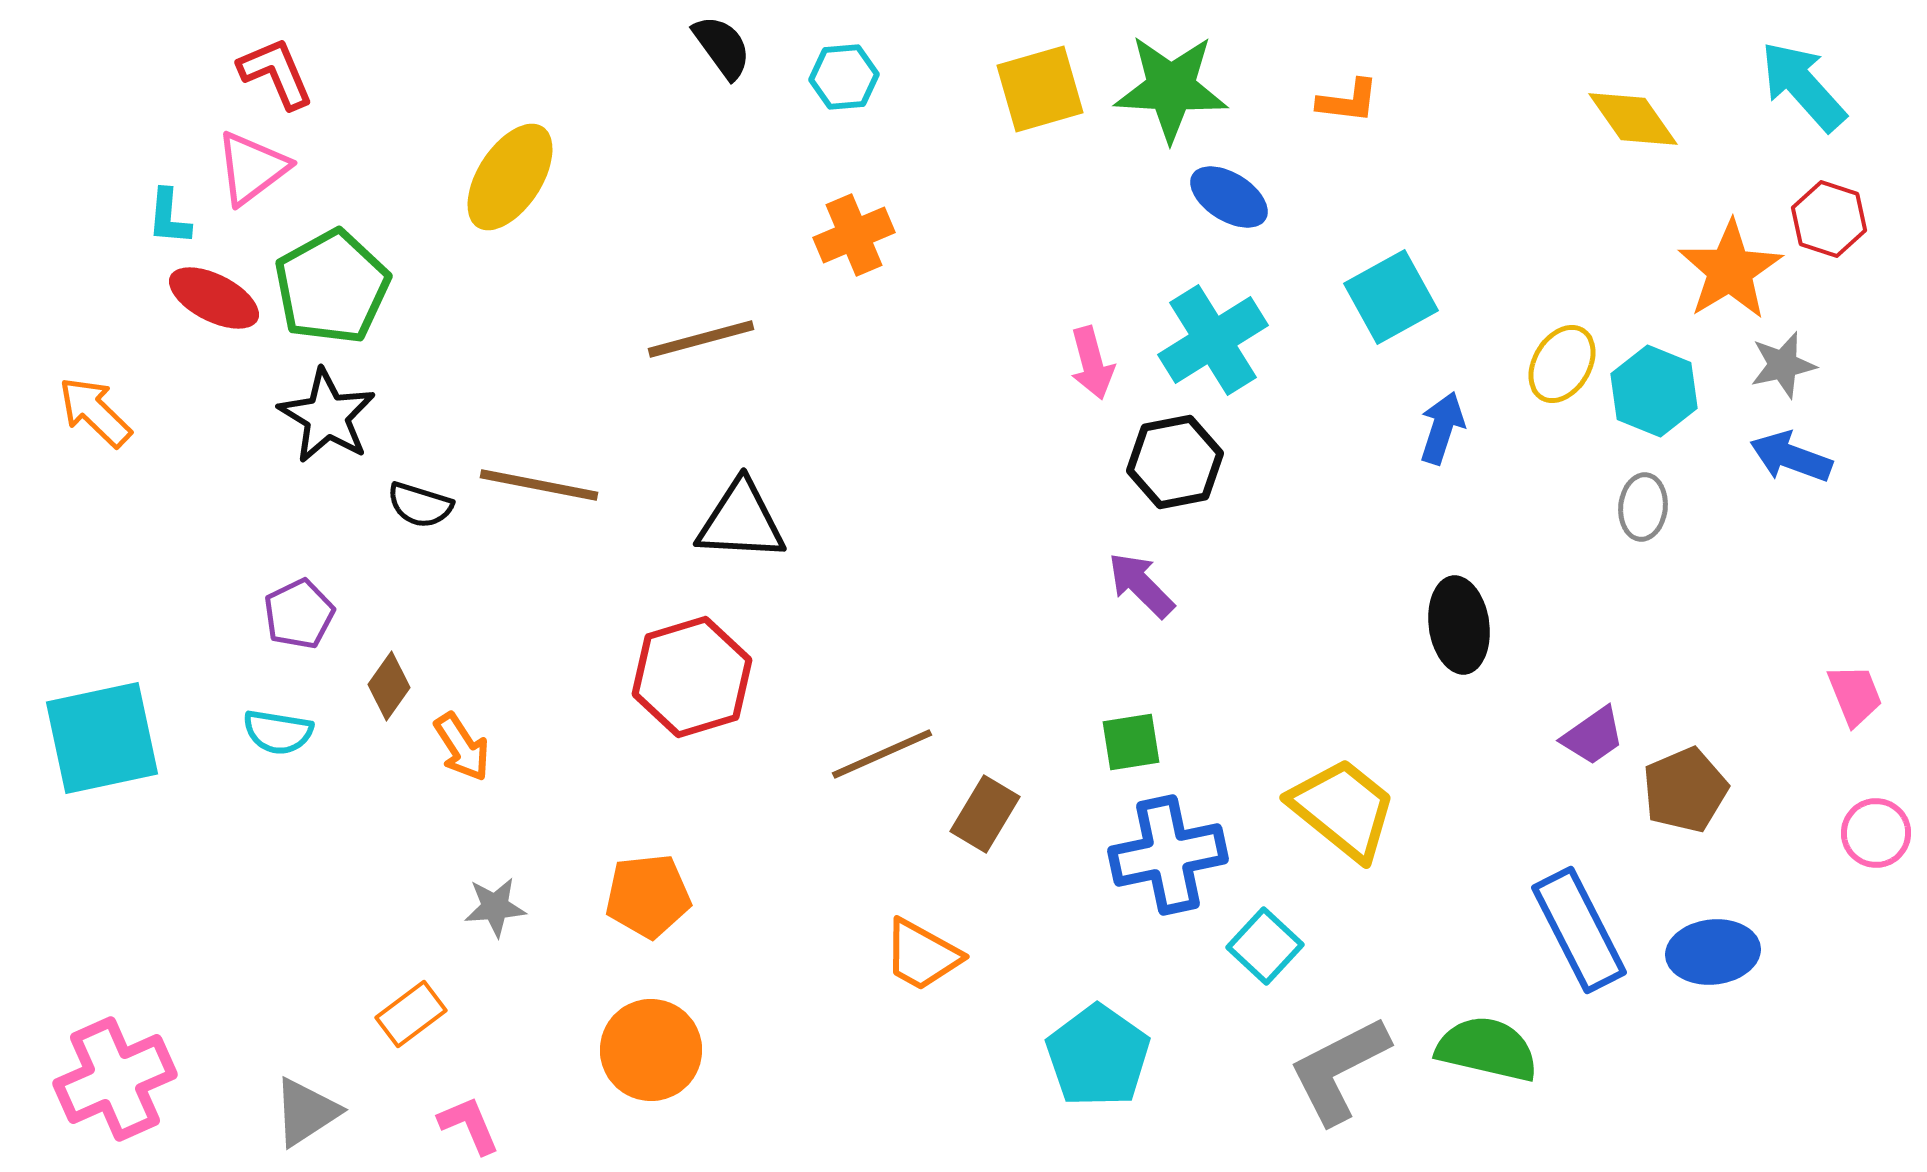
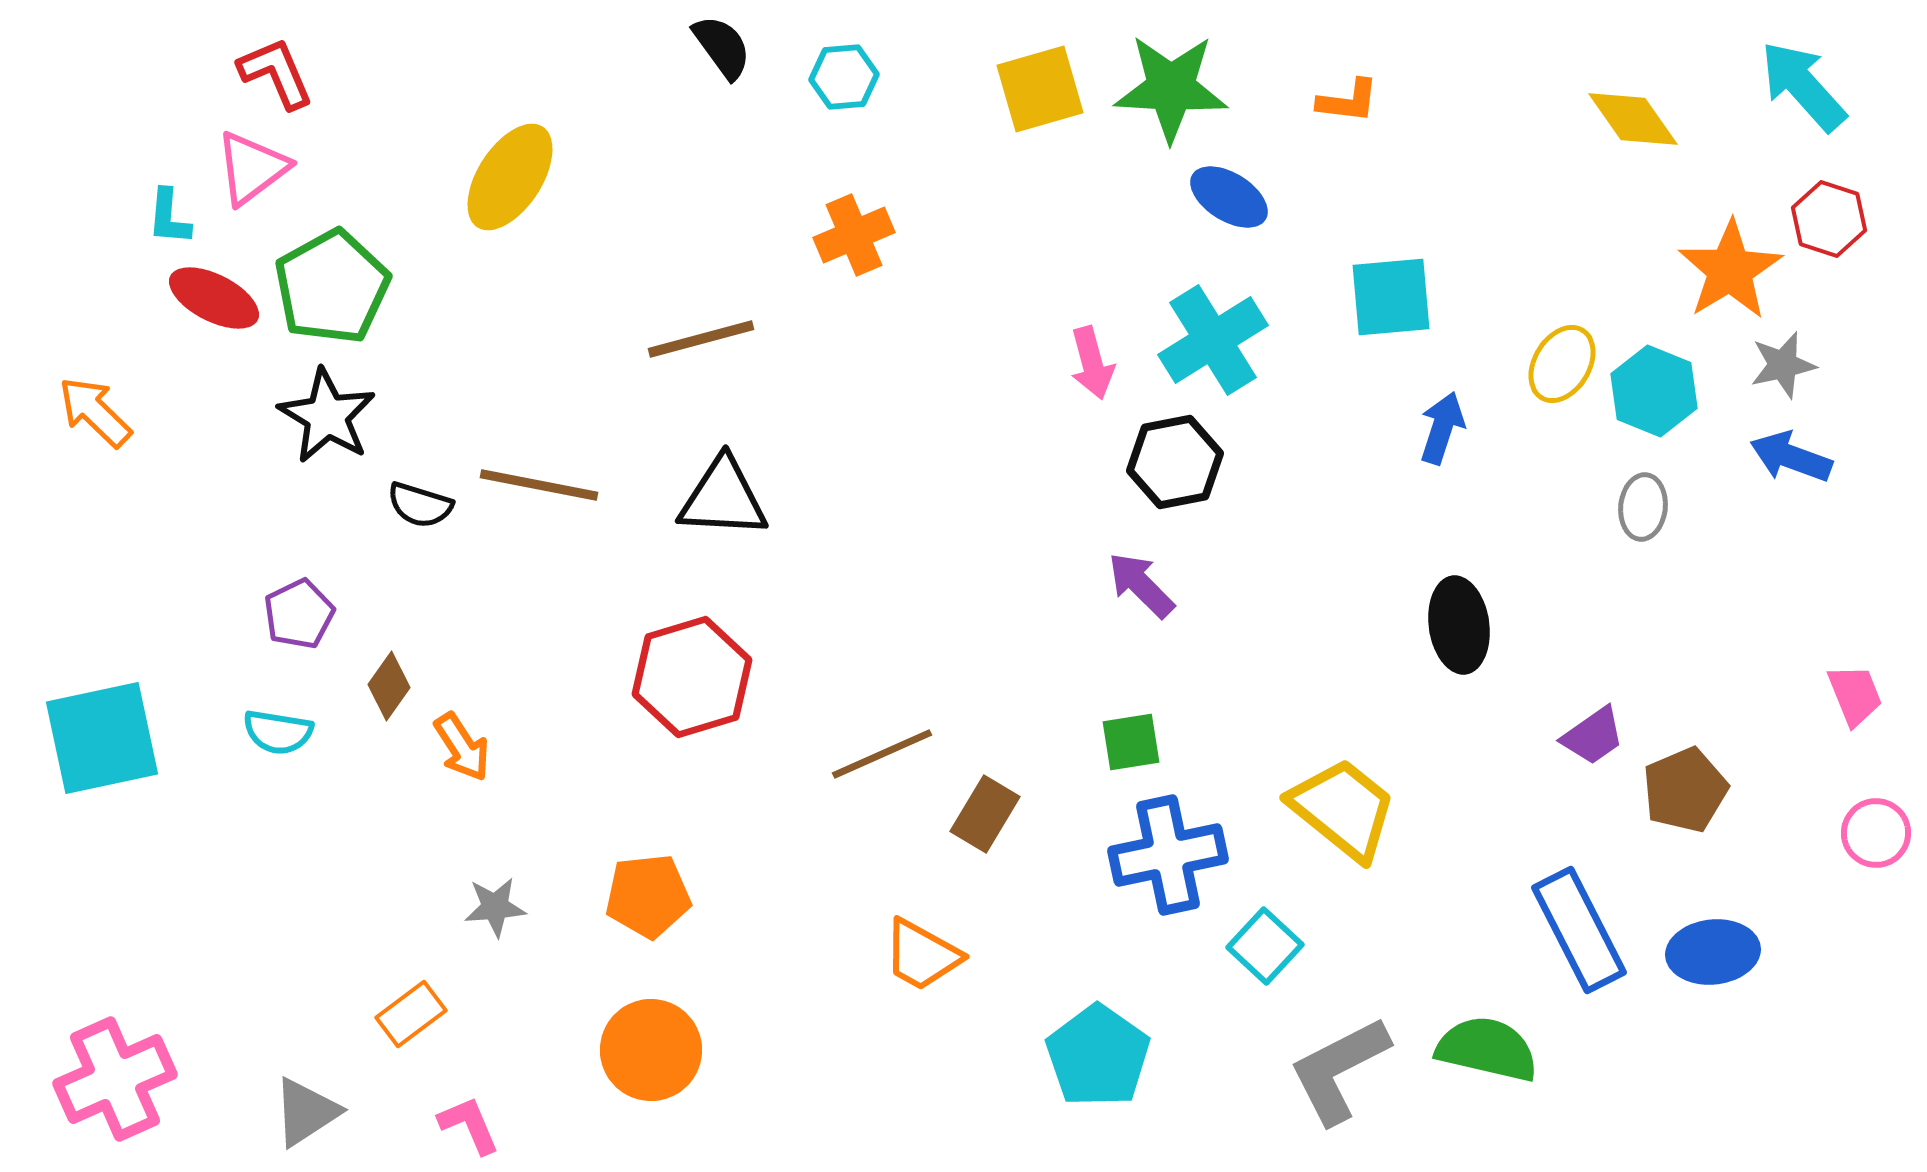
cyan square at (1391, 297): rotated 24 degrees clockwise
black triangle at (741, 521): moved 18 px left, 23 px up
